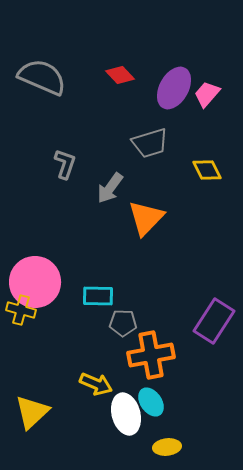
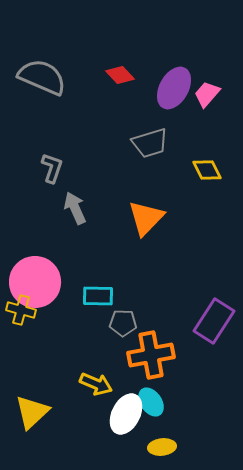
gray L-shape: moved 13 px left, 4 px down
gray arrow: moved 35 px left, 20 px down; rotated 120 degrees clockwise
white ellipse: rotated 42 degrees clockwise
yellow ellipse: moved 5 px left
